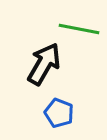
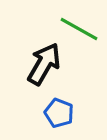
green line: rotated 18 degrees clockwise
